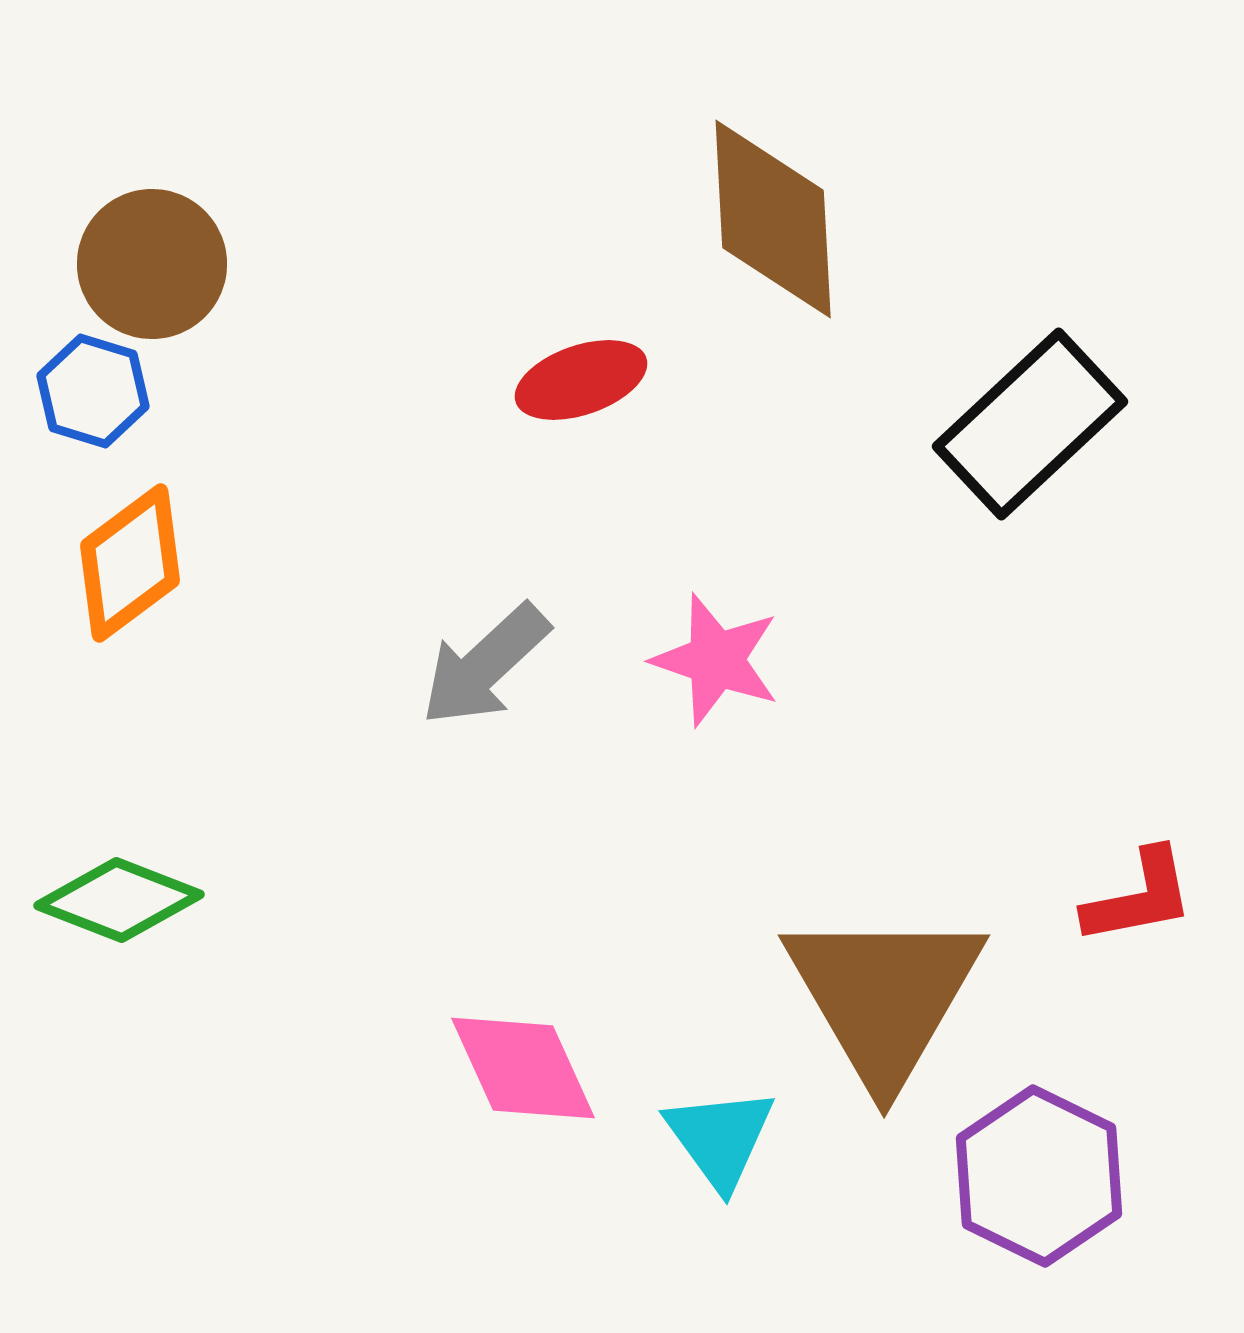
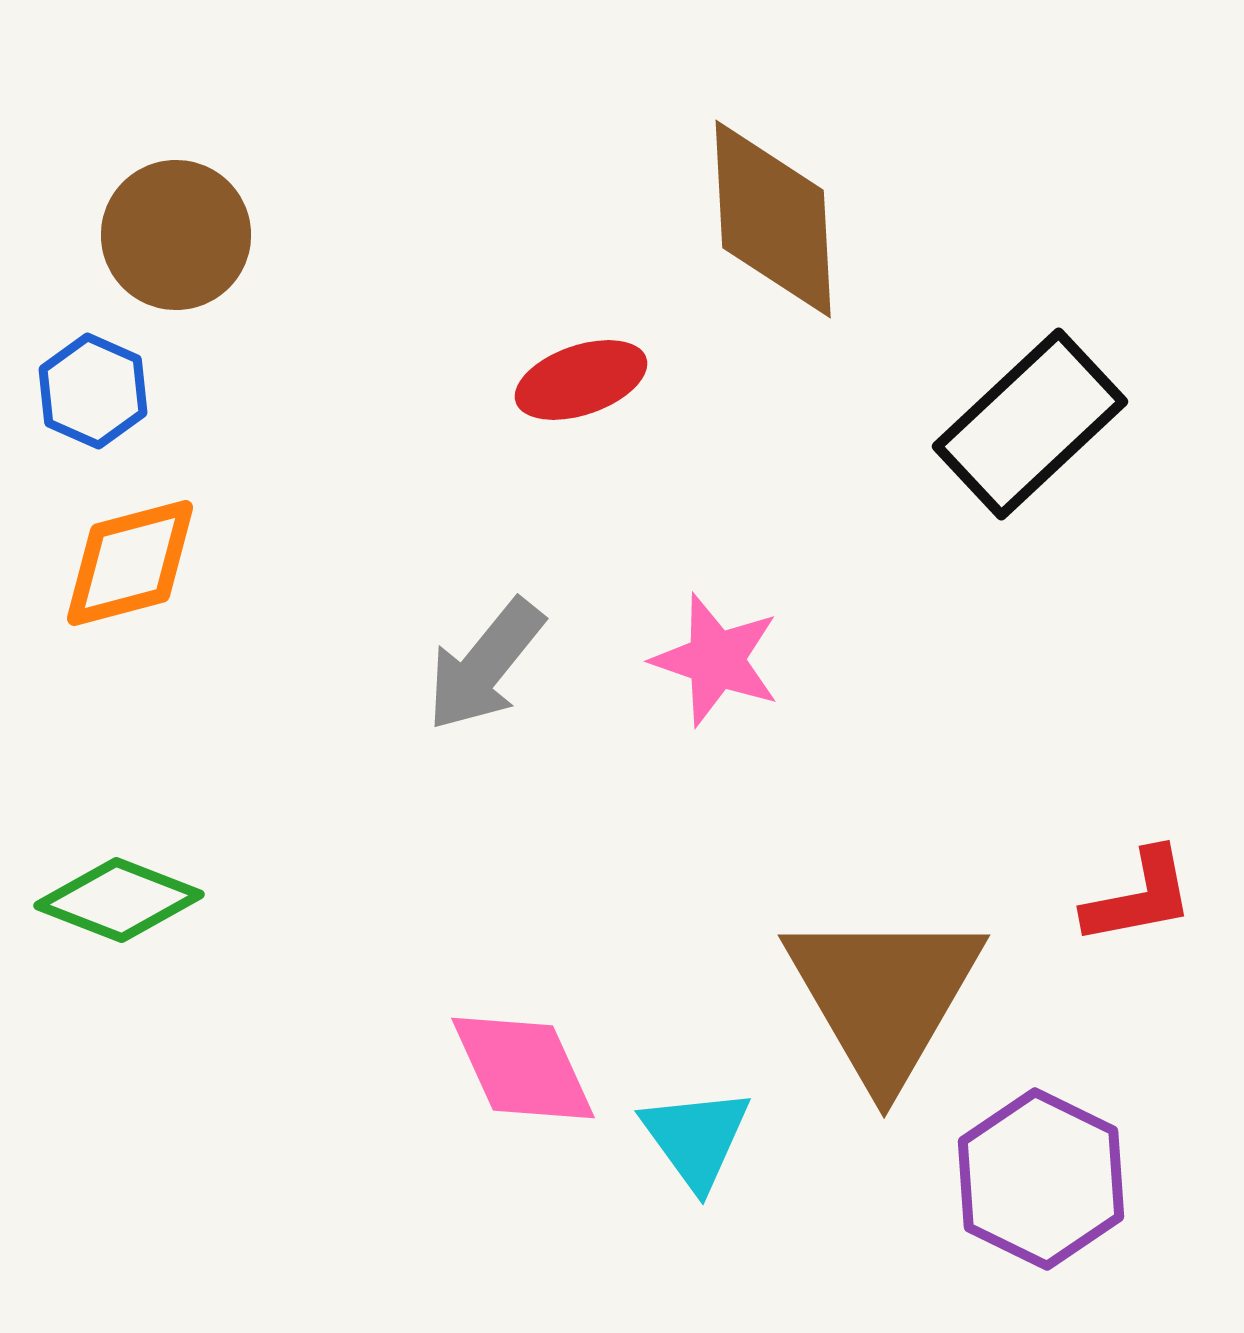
brown circle: moved 24 px right, 29 px up
blue hexagon: rotated 7 degrees clockwise
orange diamond: rotated 22 degrees clockwise
gray arrow: rotated 8 degrees counterclockwise
cyan triangle: moved 24 px left
purple hexagon: moved 2 px right, 3 px down
